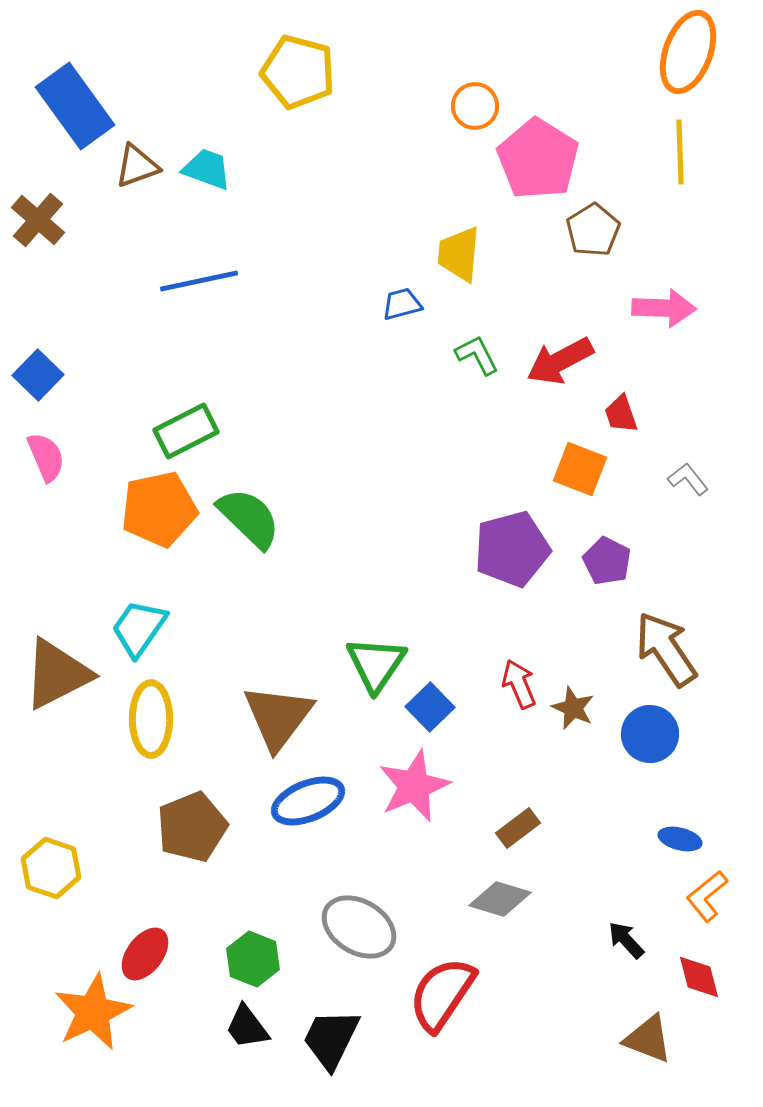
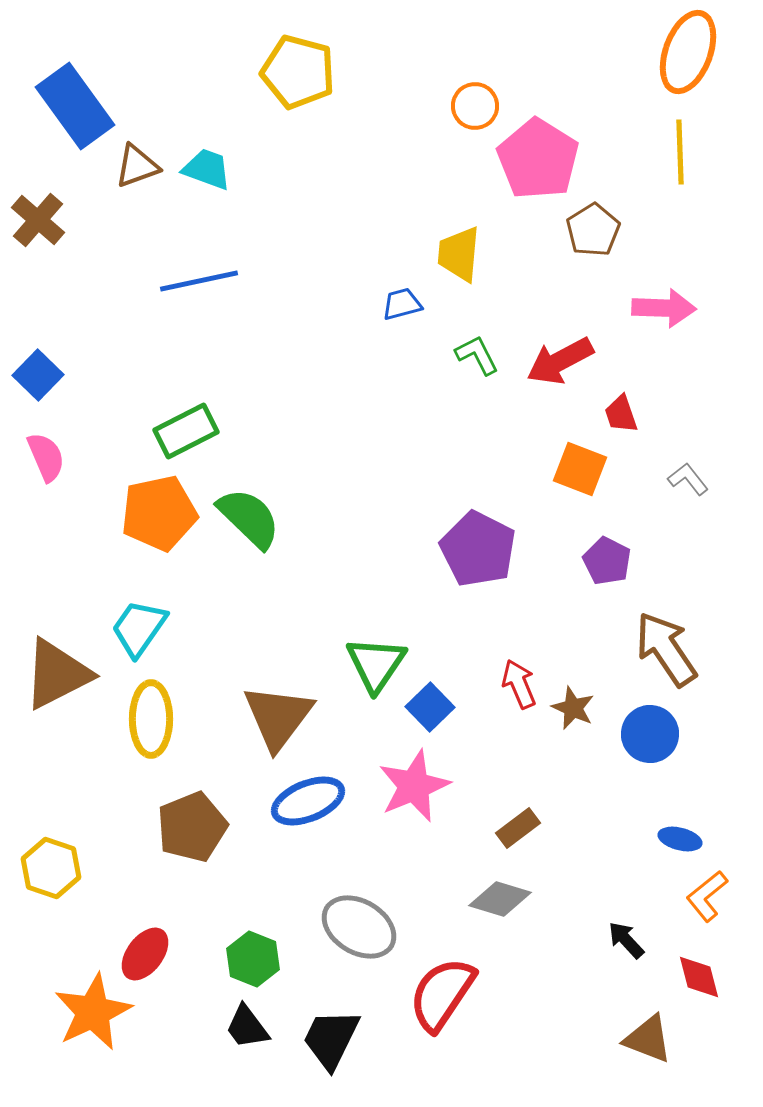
orange pentagon at (159, 509): moved 4 px down
purple pentagon at (512, 549): moved 34 px left; rotated 30 degrees counterclockwise
